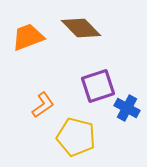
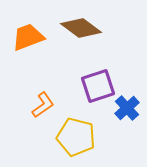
brown diamond: rotated 9 degrees counterclockwise
blue cross: rotated 20 degrees clockwise
